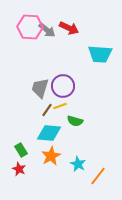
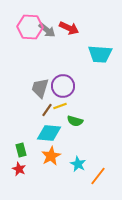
green rectangle: rotated 16 degrees clockwise
